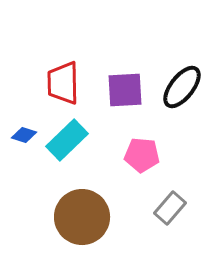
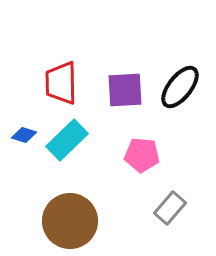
red trapezoid: moved 2 px left
black ellipse: moved 2 px left
brown circle: moved 12 px left, 4 px down
